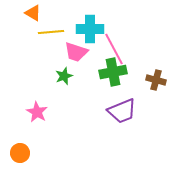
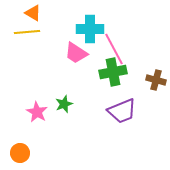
yellow line: moved 24 px left
pink trapezoid: moved 1 px down; rotated 15 degrees clockwise
green star: moved 28 px down
